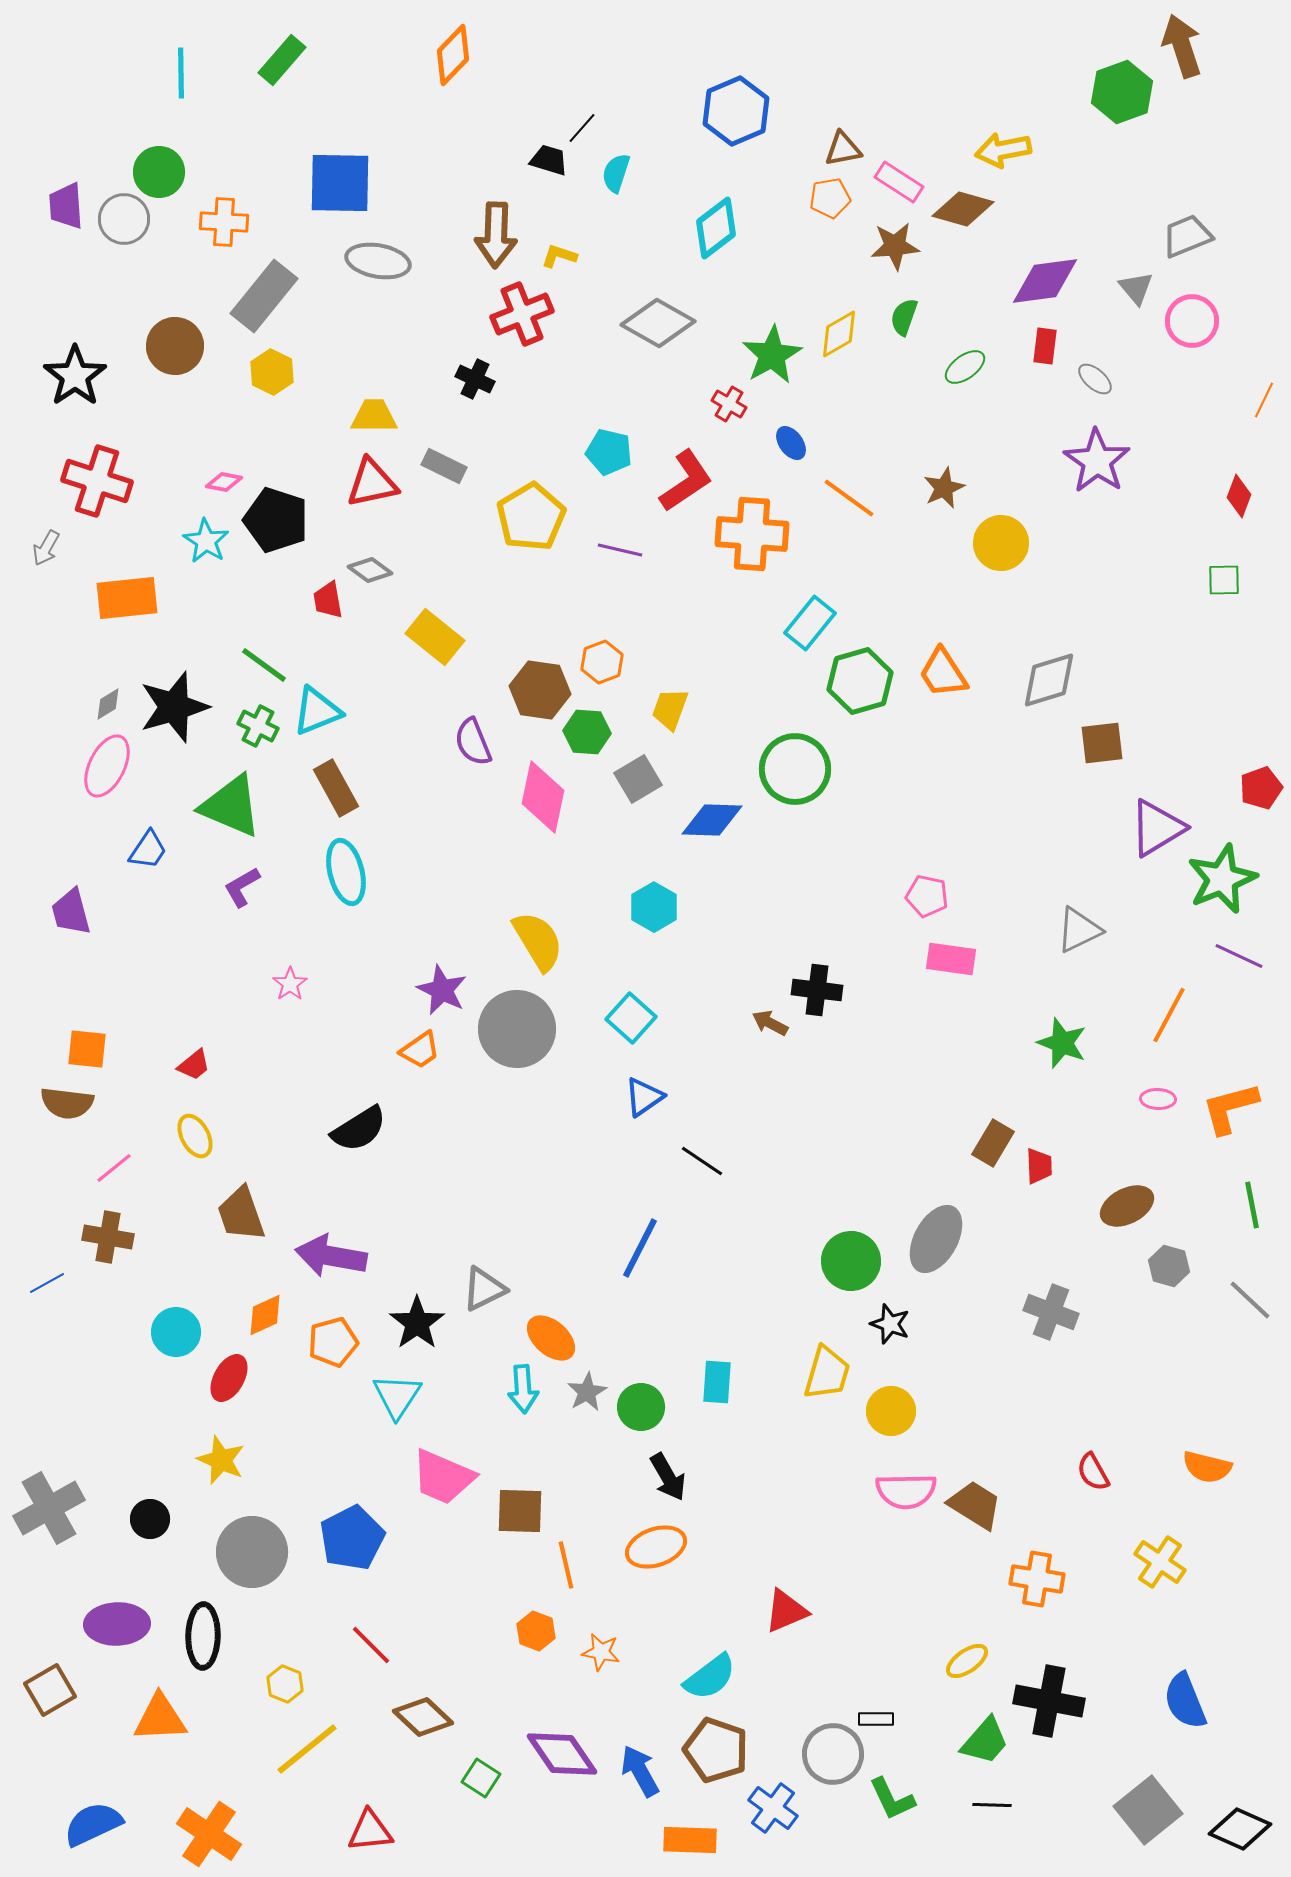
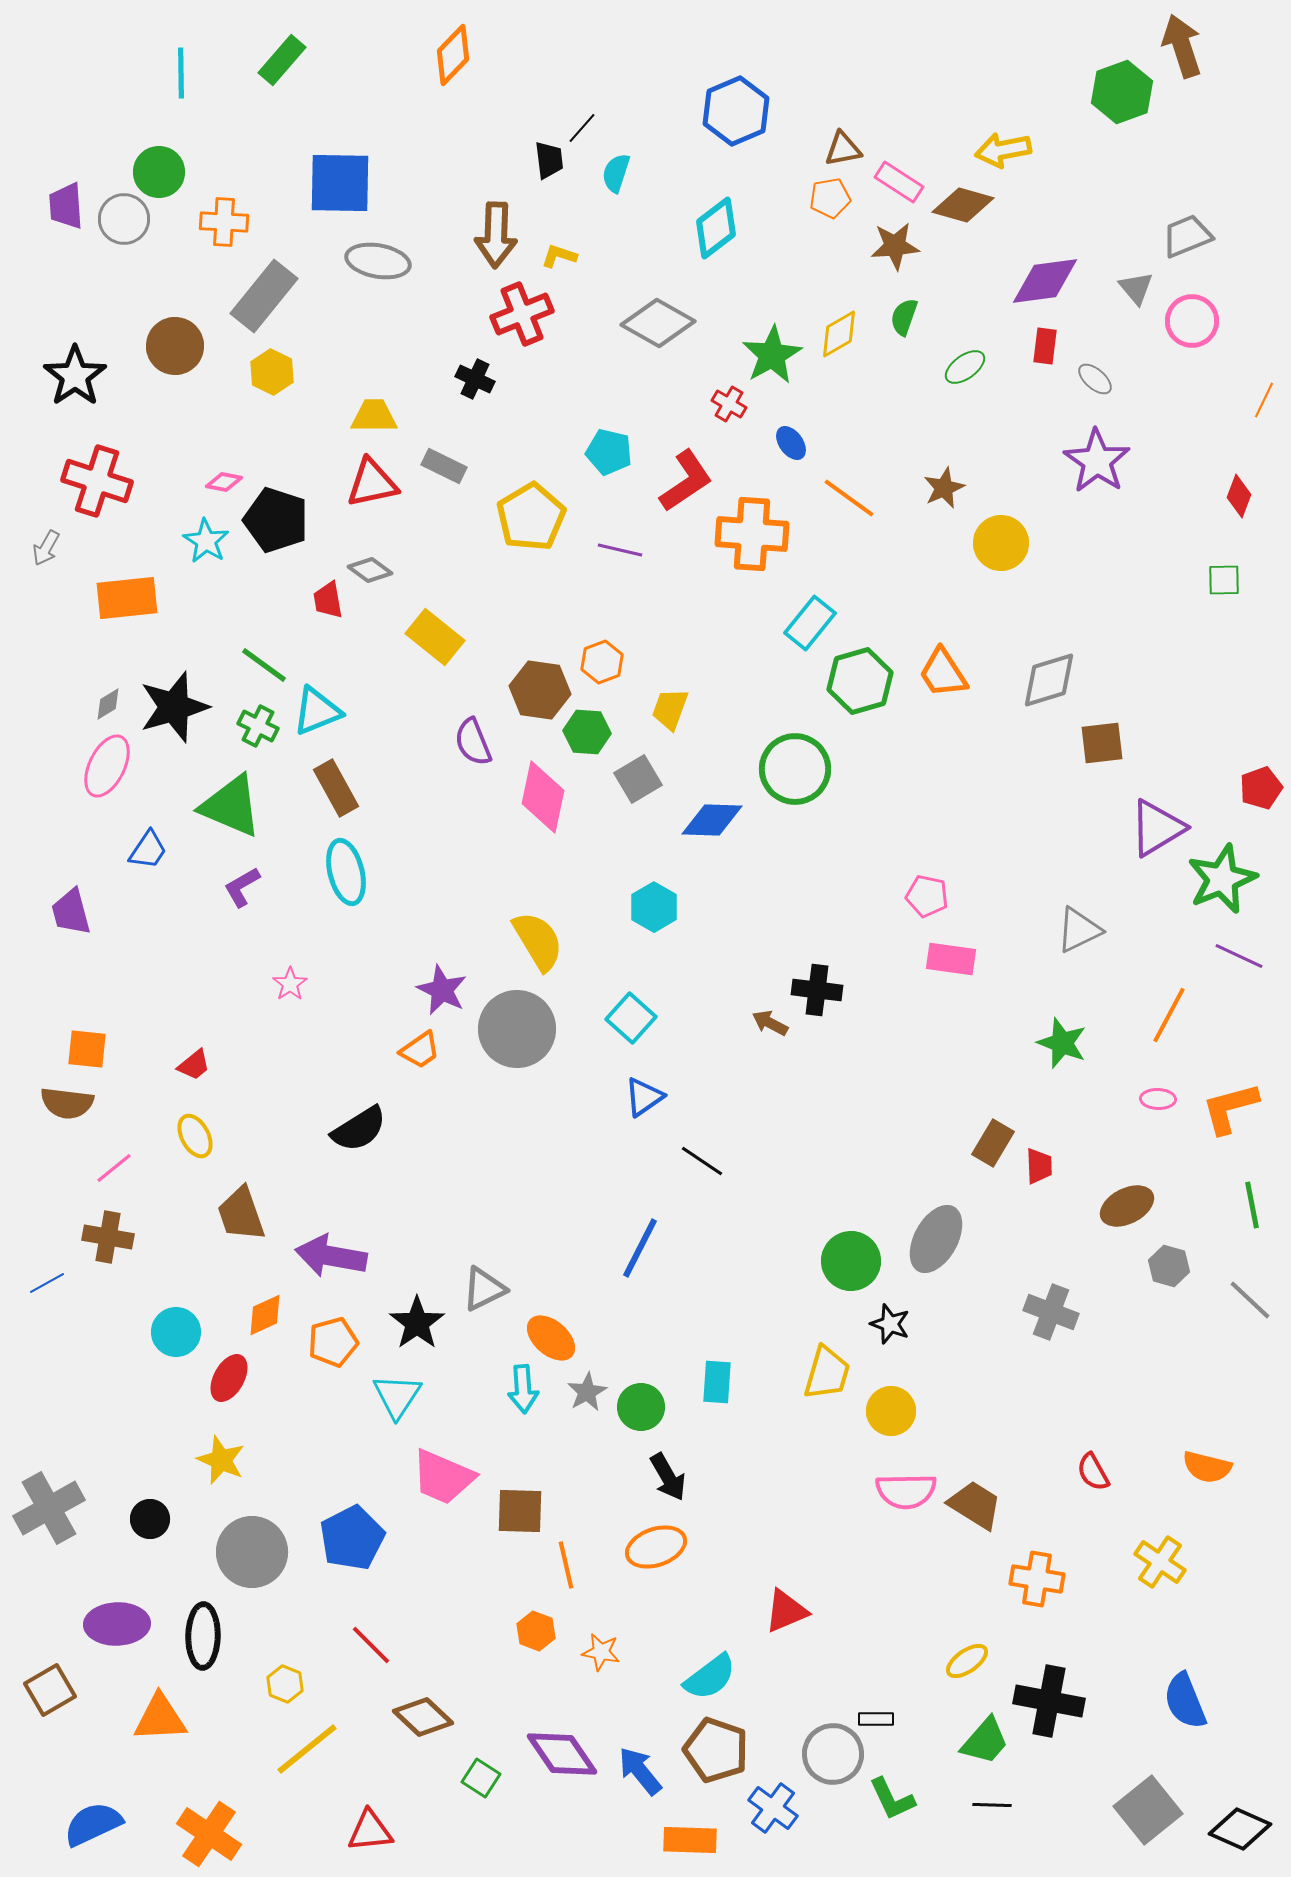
black trapezoid at (549, 160): rotated 66 degrees clockwise
brown diamond at (963, 209): moved 4 px up
blue arrow at (640, 1771): rotated 10 degrees counterclockwise
